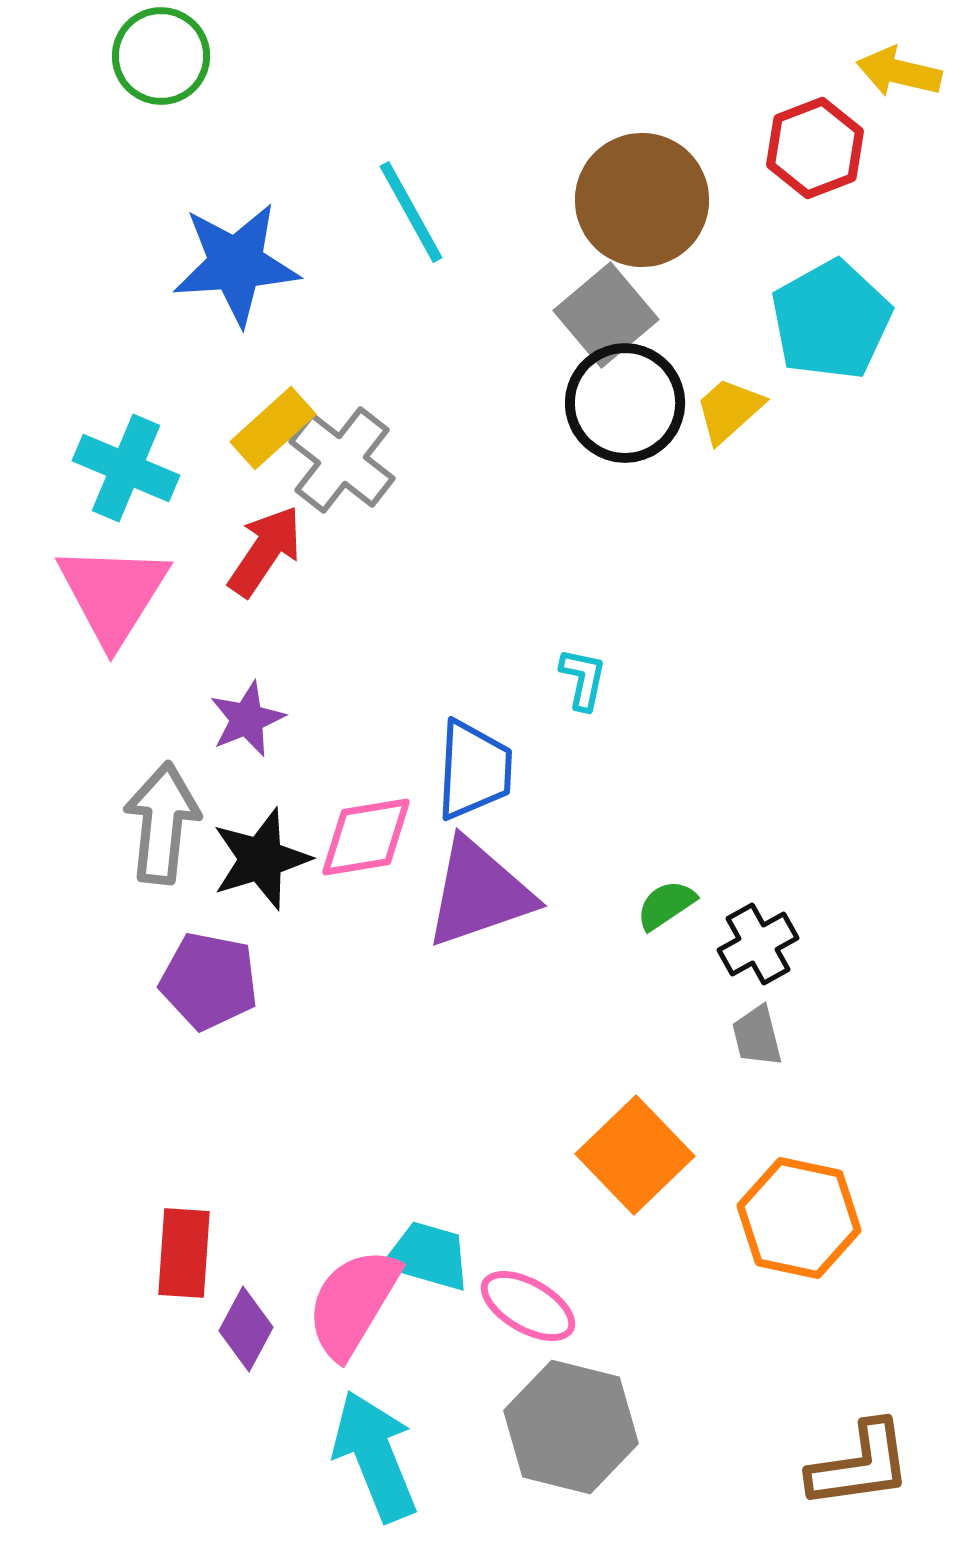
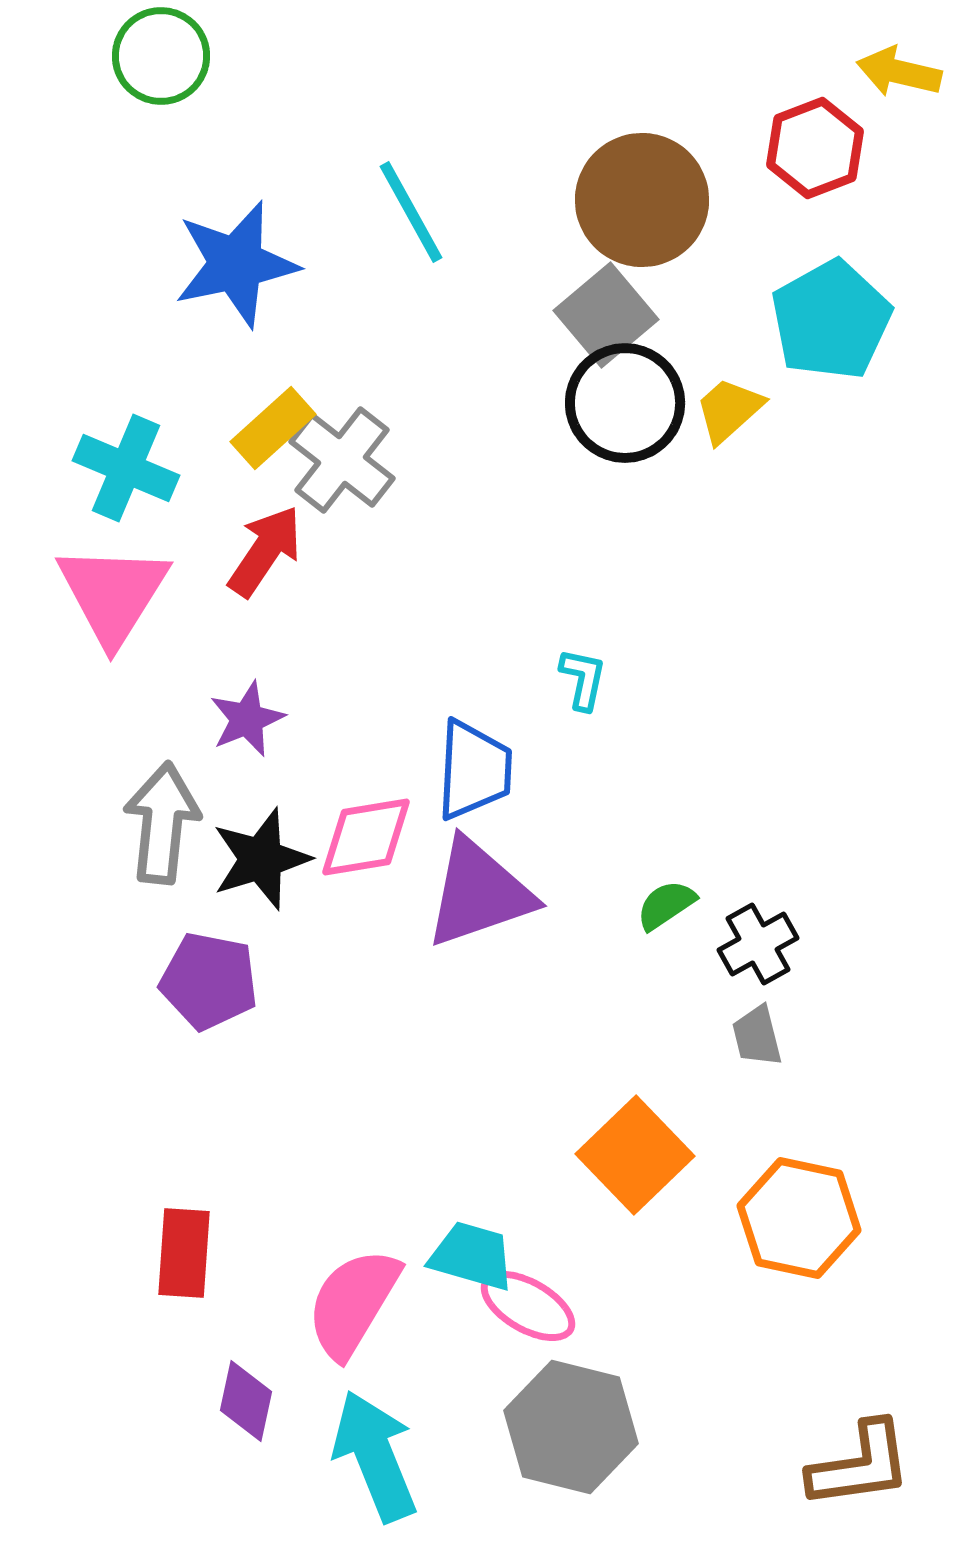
blue star: rotated 8 degrees counterclockwise
cyan trapezoid: moved 44 px right
purple diamond: moved 72 px down; rotated 16 degrees counterclockwise
